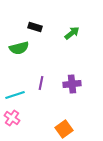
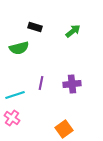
green arrow: moved 1 px right, 2 px up
